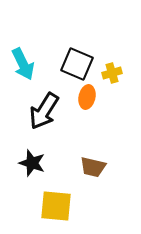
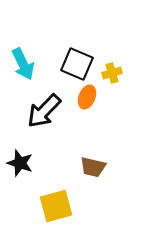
orange ellipse: rotated 10 degrees clockwise
black arrow: rotated 12 degrees clockwise
black star: moved 12 px left
yellow square: rotated 20 degrees counterclockwise
